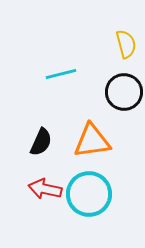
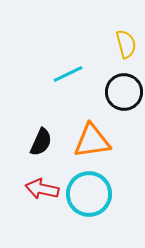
cyan line: moved 7 px right; rotated 12 degrees counterclockwise
red arrow: moved 3 px left
